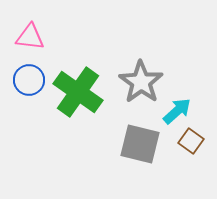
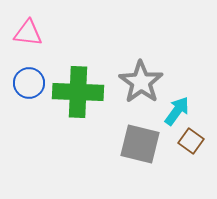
pink triangle: moved 2 px left, 4 px up
blue circle: moved 3 px down
green cross: rotated 33 degrees counterclockwise
cyan arrow: rotated 12 degrees counterclockwise
